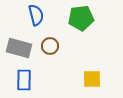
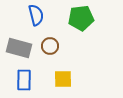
yellow square: moved 29 px left
